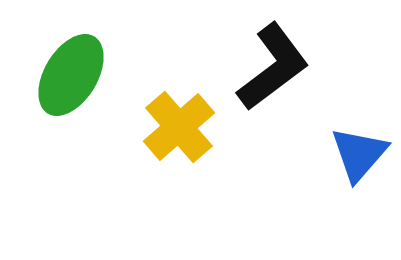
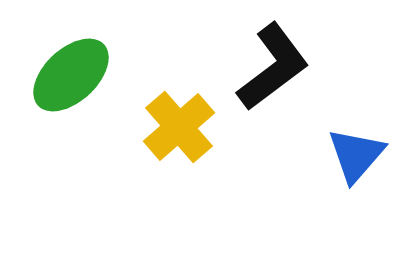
green ellipse: rotated 16 degrees clockwise
blue triangle: moved 3 px left, 1 px down
